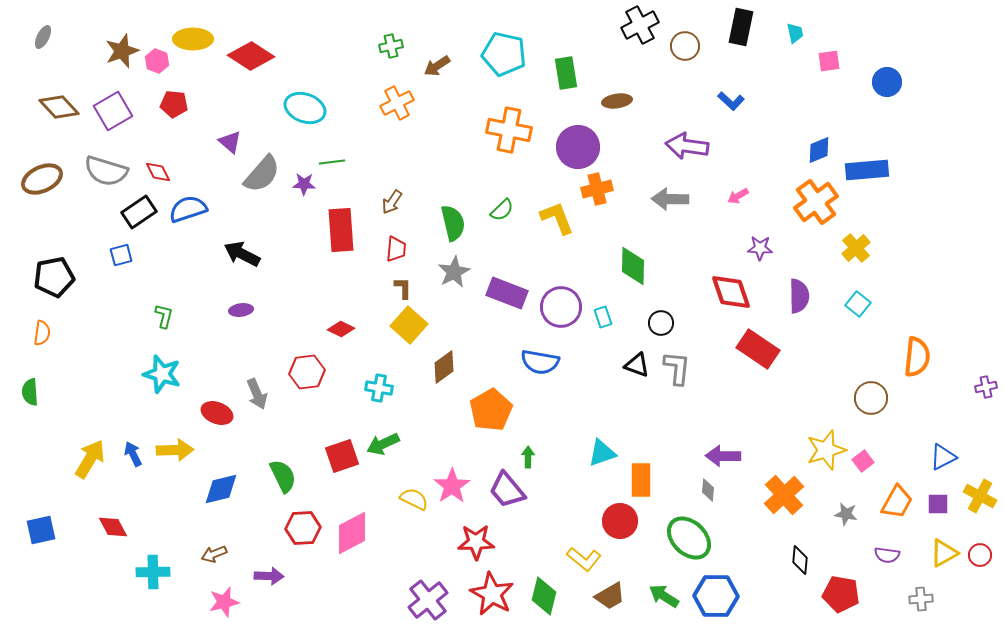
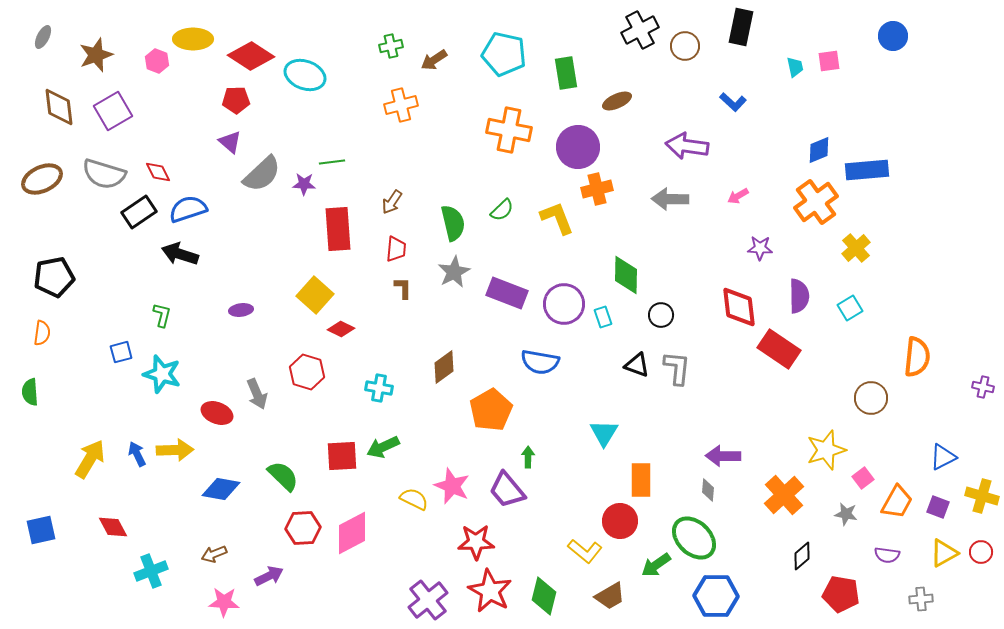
black cross at (640, 25): moved 5 px down
cyan trapezoid at (795, 33): moved 34 px down
brown star at (122, 51): moved 26 px left, 4 px down
brown arrow at (437, 66): moved 3 px left, 6 px up
blue circle at (887, 82): moved 6 px right, 46 px up
brown ellipse at (617, 101): rotated 16 degrees counterclockwise
blue L-shape at (731, 101): moved 2 px right, 1 px down
orange cross at (397, 103): moved 4 px right, 2 px down; rotated 12 degrees clockwise
red pentagon at (174, 104): moved 62 px right, 4 px up; rotated 8 degrees counterclockwise
brown diamond at (59, 107): rotated 36 degrees clockwise
cyan ellipse at (305, 108): moved 33 px up
gray semicircle at (106, 171): moved 2 px left, 3 px down
gray semicircle at (262, 174): rotated 6 degrees clockwise
red rectangle at (341, 230): moved 3 px left, 1 px up
black arrow at (242, 254): moved 62 px left; rotated 9 degrees counterclockwise
blue square at (121, 255): moved 97 px down
green diamond at (633, 266): moved 7 px left, 9 px down
red diamond at (731, 292): moved 8 px right, 15 px down; rotated 12 degrees clockwise
cyan square at (858, 304): moved 8 px left, 4 px down; rotated 20 degrees clockwise
purple circle at (561, 307): moved 3 px right, 3 px up
green L-shape at (164, 316): moved 2 px left, 1 px up
black circle at (661, 323): moved 8 px up
yellow square at (409, 325): moved 94 px left, 30 px up
red rectangle at (758, 349): moved 21 px right
red hexagon at (307, 372): rotated 24 degrees clockwise
purple cross at (986, 387): moved 3 px left; rotated 25 degrees clockwise
green arrow at (383, 444): moved 3 px down
cyan triangle at (602, 453): moved 2 px right, 20 px up; rotated 40 degrees counterclockwise
blue arrow at (133, 454): moved 4 px right
red square at (342, 456): rotated 16 degrees clockwise
pink square at (863, 461): moved 17 px down
green semicircle at (283, 476): rotated 20 degrees counterclockwise
pink star at (452, 486): rotated 15 degrees counterclockwise
blue diamond at (221, 489): rotated 24 degrees clockwise
yellow cross at (980, 496): moved 2 px right; rotated 12 degrees counterclockwise
purple square at (938, 504): moved 3 px down; rotated 20 degrees clockwise
green ellipse at (689, 538): moved 5 px right
red circle at (980, 555): moved 1 px right, 3 px up
yellow L-shape at (584, 559): moved 1 px right, 8 px up
black diamond at (800, 560): moved 2 px right, 4 px up; rotated 44 degrees clockwise
cyan cross at (153, 572): moved 2 px left, 1 px up; rotated 20 degrees counterclockwise
purple arrow at (269, 576): rotated 28 degrees counterclockwise
red star at (492, 594): moved 2 px left, 3 px up
green arrow at (664, 596): moved 8 px left, 31 px up; rotated 68 degrees counterclockwise
pink star at (224, 602): rotated 16 degrees clockwise
